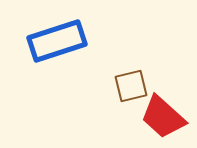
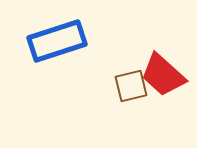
red trapezoid: moved 42 px up
